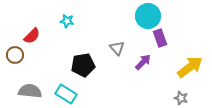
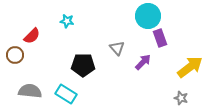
black pentagon: rotated 10 degrees clockwise
